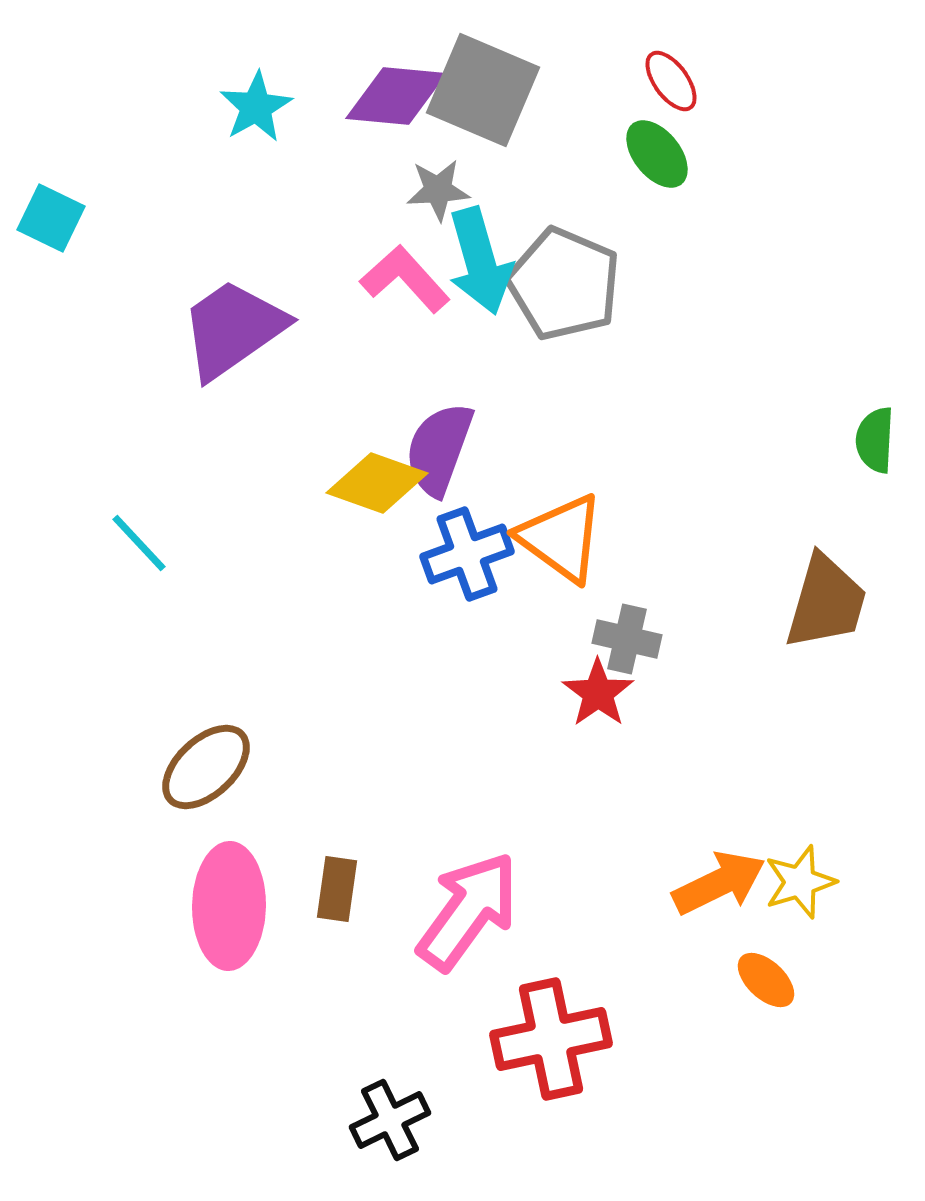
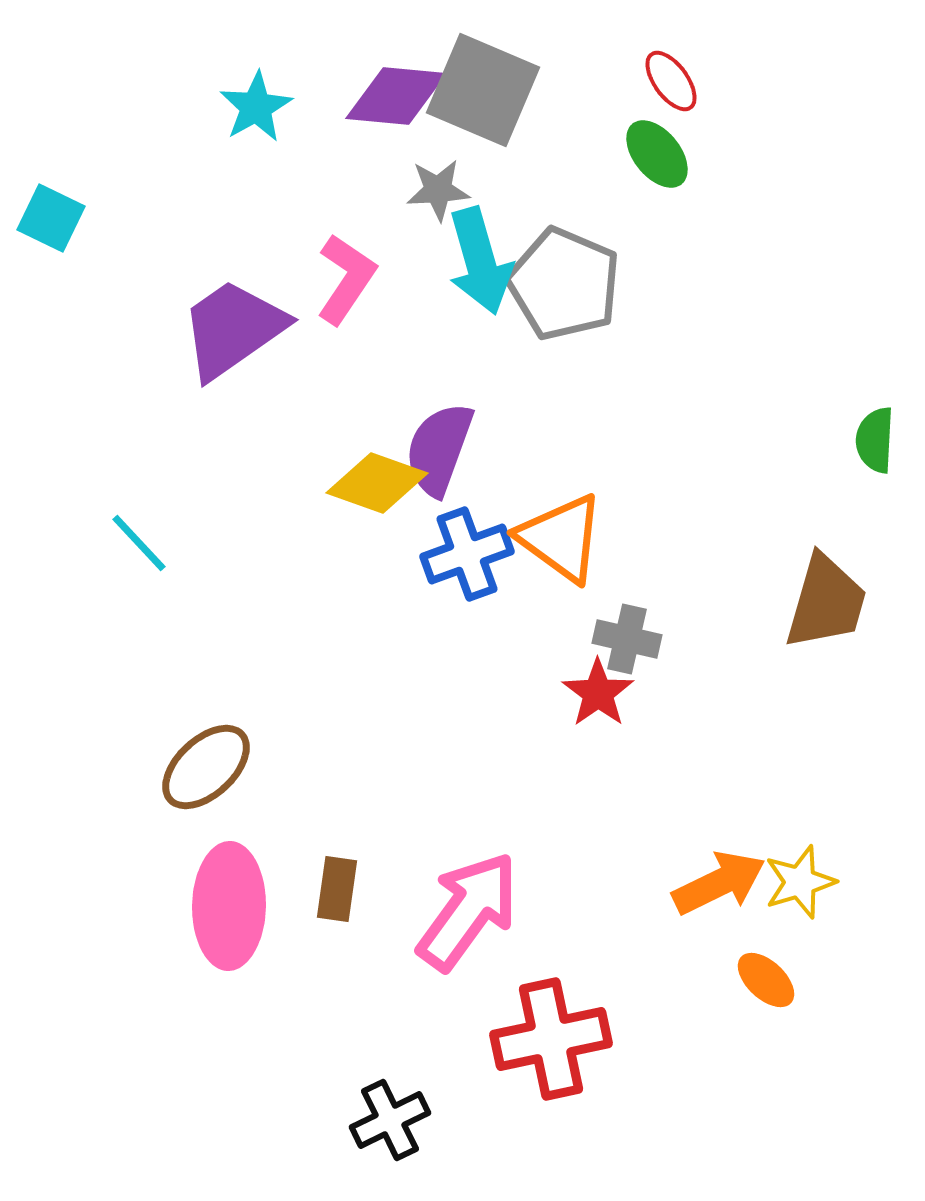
pink L-shape: moved 59 px left; rotated 76 degrees clockwise
